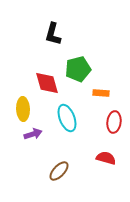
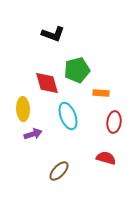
black L-shape: rotated 85 degrees counterclockwise
green pentagon: moved 1 px left, 1 px down
cyan ellipse: moved 1 px right, 2 px up
